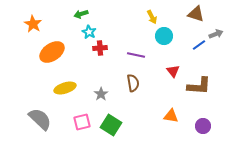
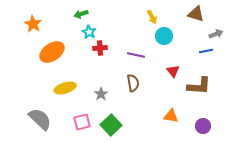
blue line: moved 7 px right, 6 px down; rotated 24 degrees clockwise
green square: rotated 15 degrees clockwise
